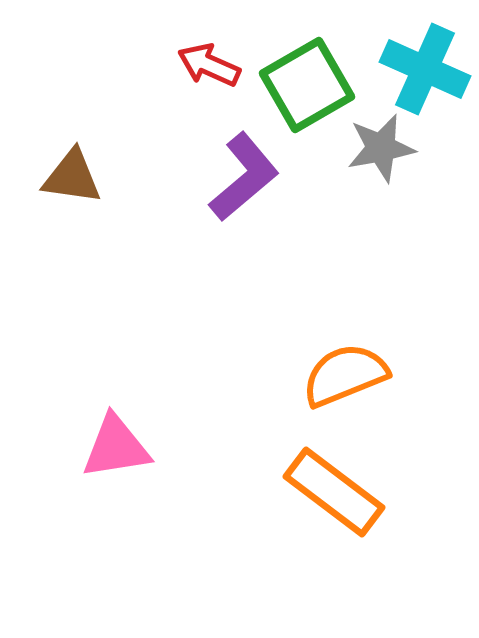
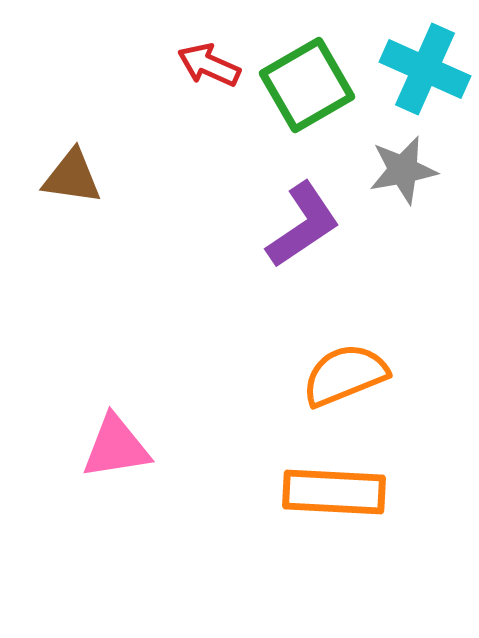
gray star: moved 22 px right, 22 px down
purple L-shape: moved 59 px right, 48 px down; rotated 6 degrees clockwise
orange rectangle: rotated 34 degrees counterclockwise
